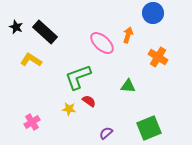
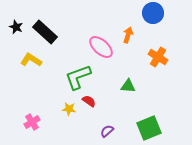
pink ellipse: moved 1 px left, 4 px down
purple semicircle: moved 1 px right, 2 px up
